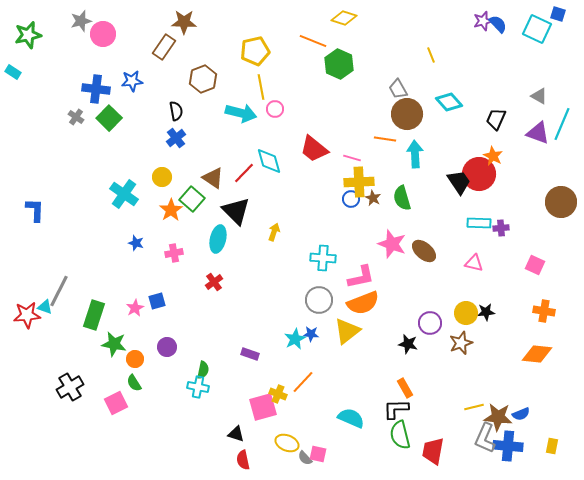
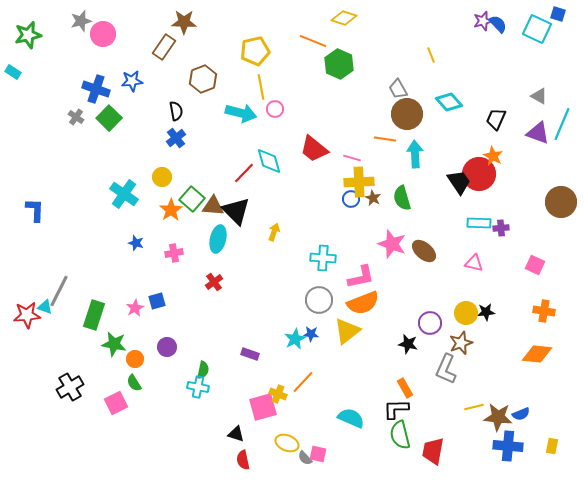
blue cross at (96, 89): rotated 12 degrees clockwise
brown triangle at (213, 178): moved 28 px down; rotated 30 degrees counterclockwise
gray L-shape at (485, 438): moved 39 px left, 69 px up
